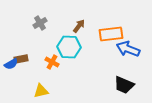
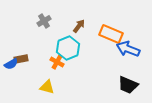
gray cross: moved 4 px right, 2 px up
orange rectangle: rotated 30 degrees clockwise
cyan hexagon: moved 1 px left, 1 px down; rotated 25 degrees counterclockwise
orange cross: moved 5 px right
black trapezoid: moved 4 px right
yellow triangle: moved 6 px right, 4 px up; rotated 28 degrees clockwise
